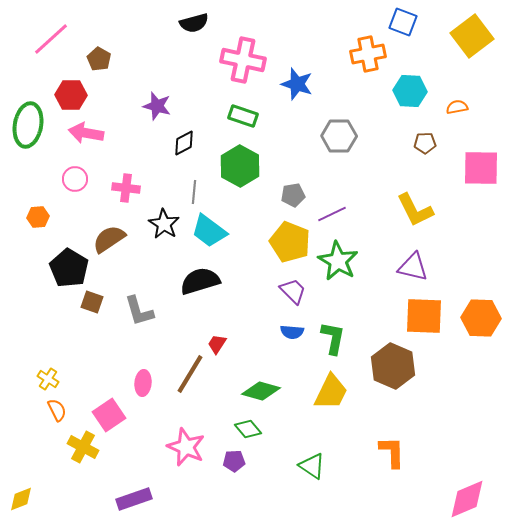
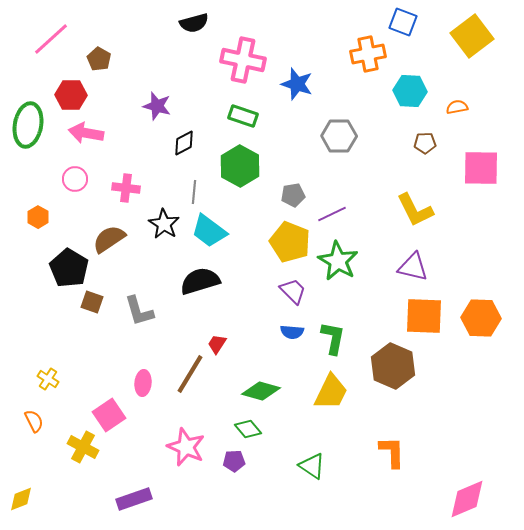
orange hexagon at (38, 217): rotated 25 degrees counterclockwise
orange semicircle at (57, 410): moved 23 px left, 11 px down
